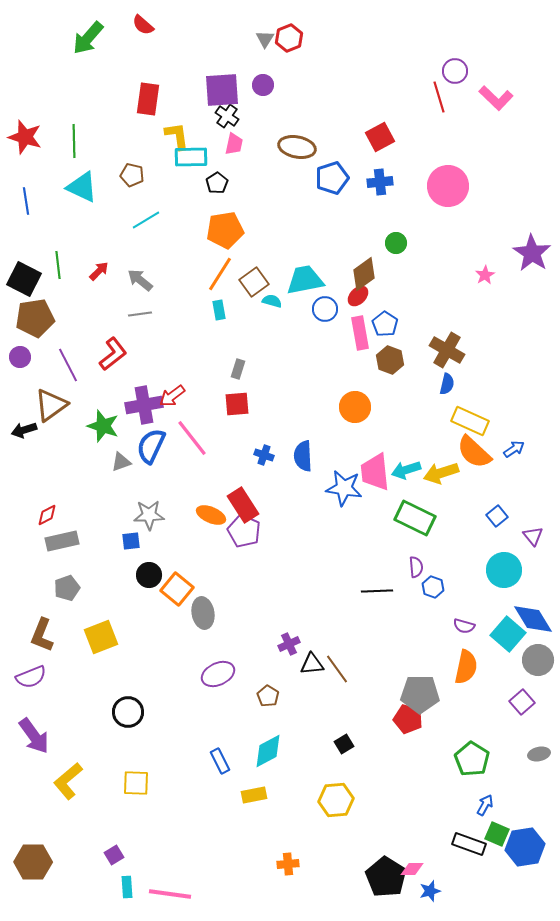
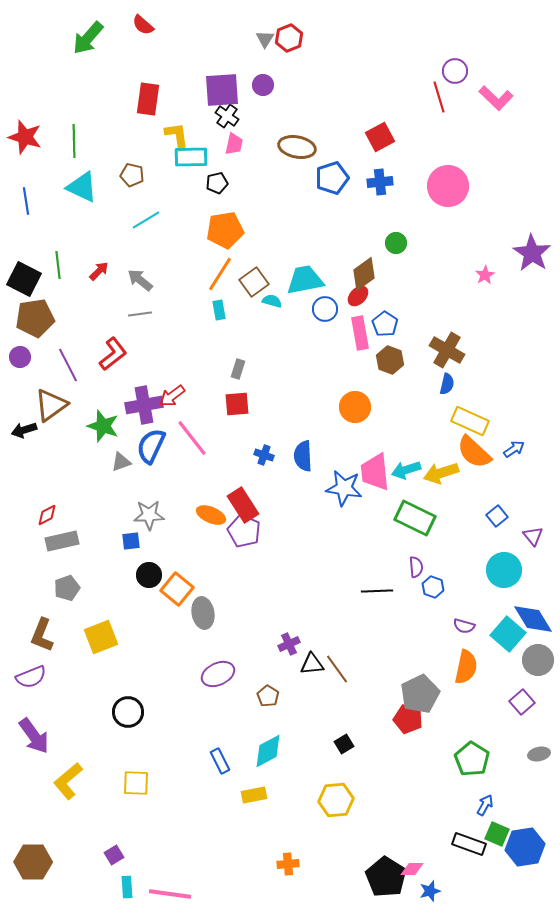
black pentagon at (217, 183): rotated 20 degrees clockwise
gray pentagon at (420, 694): rotated 27 degrees counterclockwise
